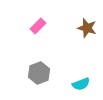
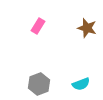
pink rectangle: rotated 14 degrees counterclockwise
gray hexagon: moved 11 px down
